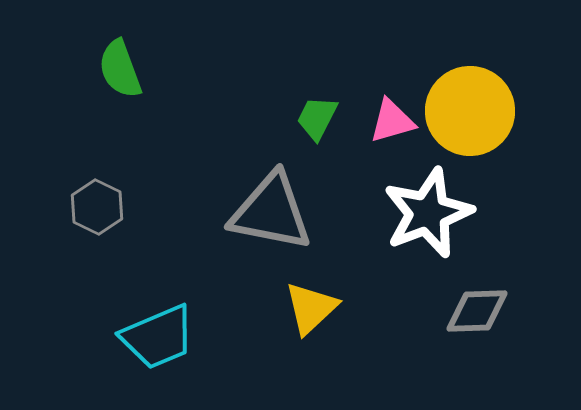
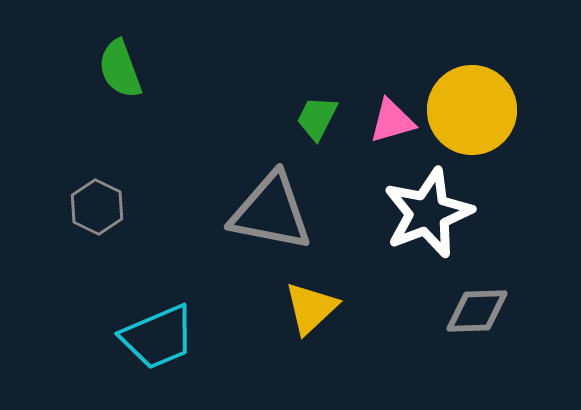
yellow circle: moved 2 px right, 1 px up
